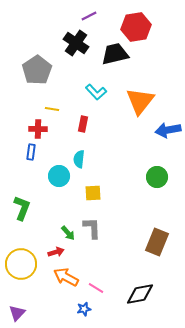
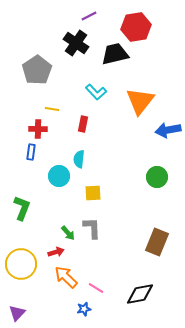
orange arrow: rotated 15 degrees clockwise
